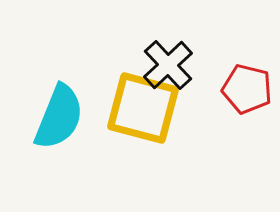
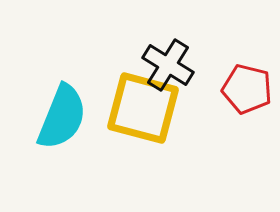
black cross: rotated 15 degrees counterclockwise
cyan semicircle: moved 3 px right
